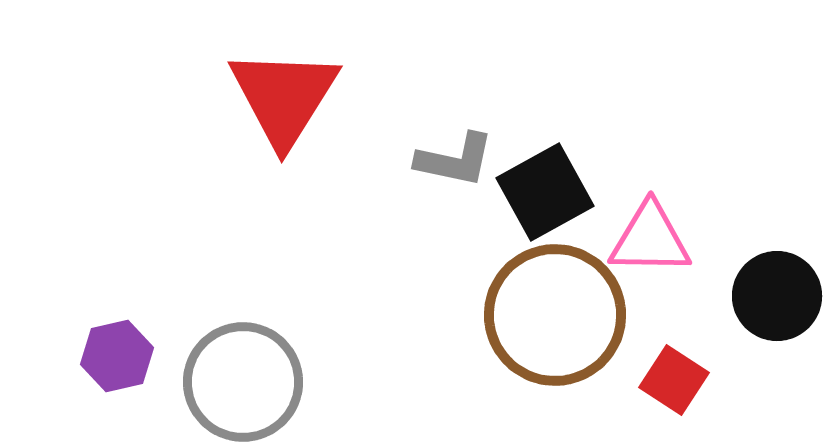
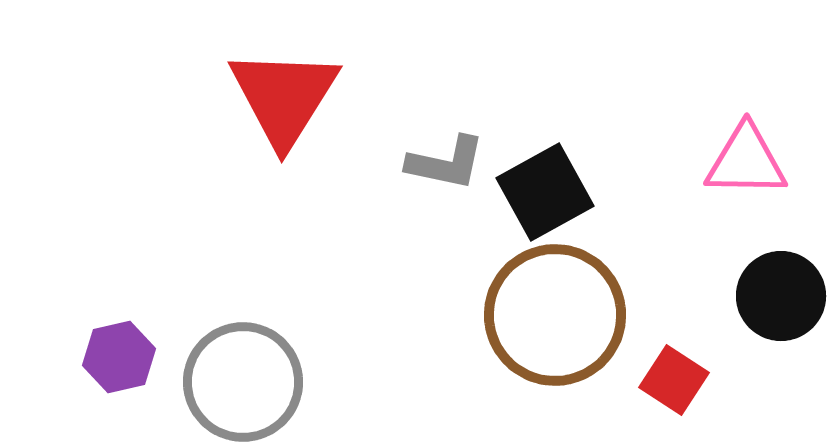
gray L-shape: moved 9 px left, 3 px down
pink triangle: moved 96 px right, 78 px up
black circle: moved 4 px right
purple hexagon: moved 2 px right, 1 px down
